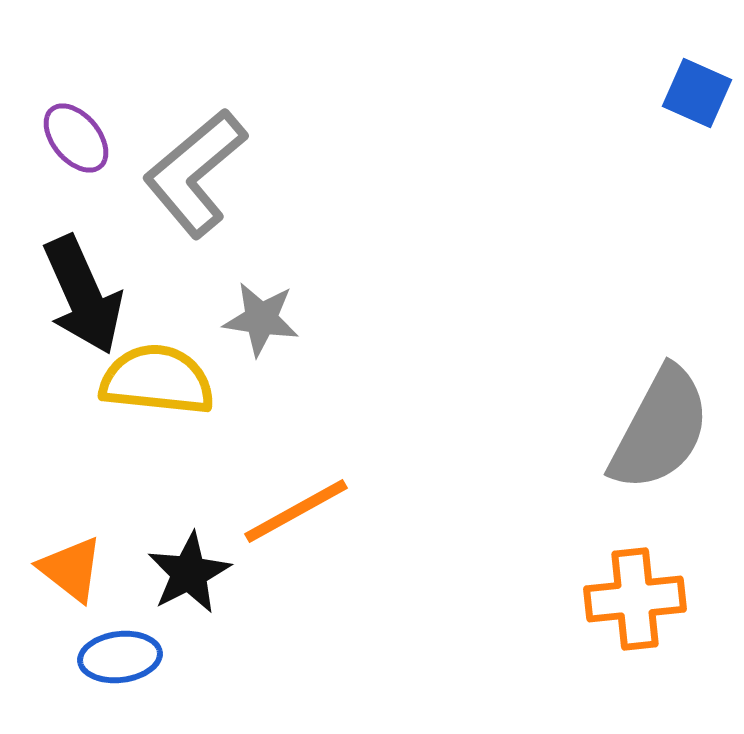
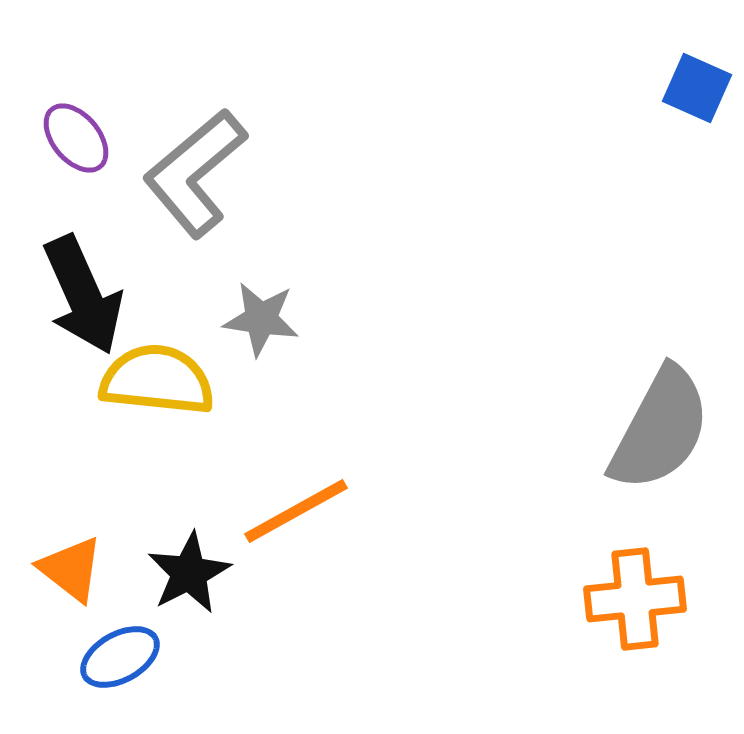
blue square: moved 5 px up
blue ellipse: rotated 22 degrees counterclockwise
